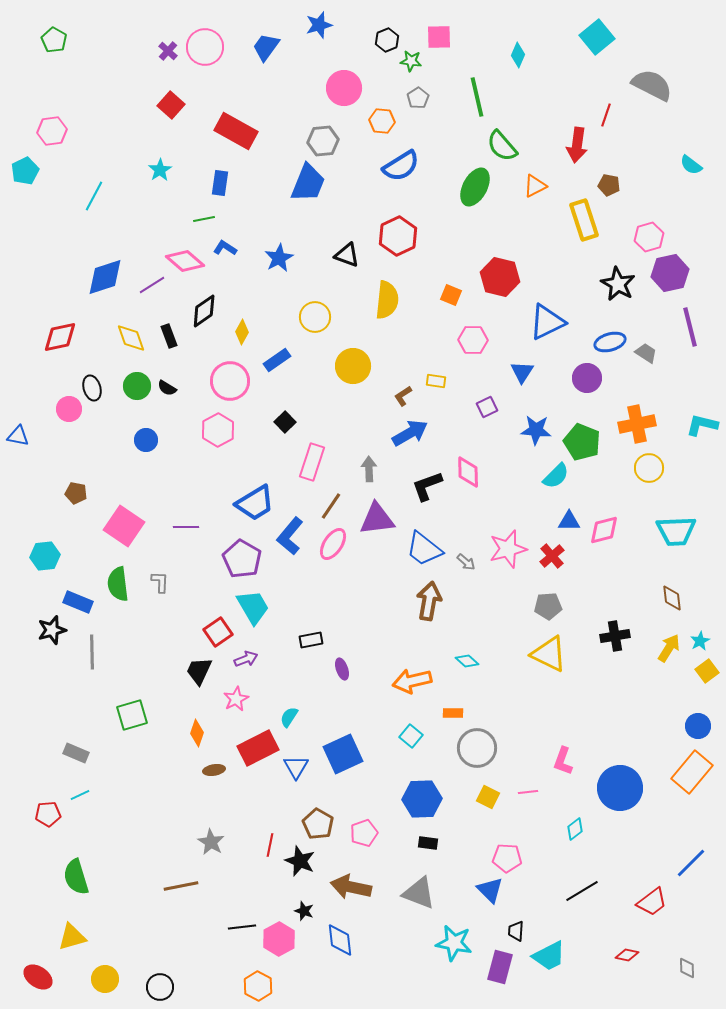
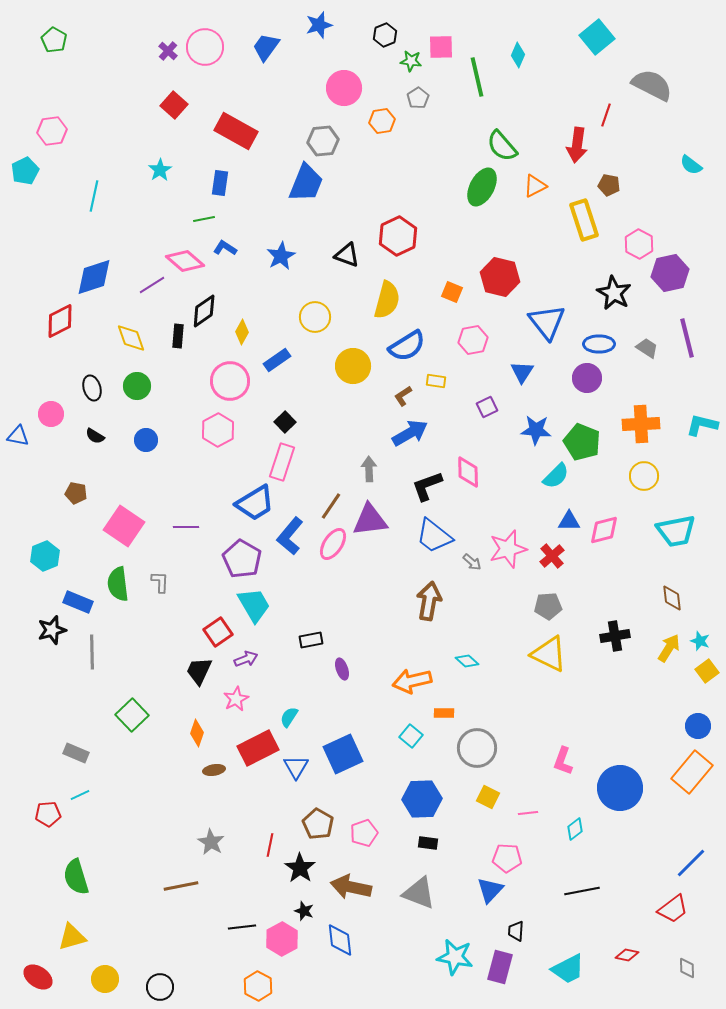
pink square at (439, 37): moved 2 px right, 10 px down
black hexagon at (387, 40): moved 2 px left, 5 px up
green line at (477, 97): moved 20 px up
red square at (171, 105): moved 3 px right
orange hexagon at (382, 121): rotated 15 degrees counterclockwise
blue semicircle at (401, 166): moved 6 px right, 180 px down
blue trapezoid at (308, 183): moved 2 px left
green ellipse at (475, 187): moved 7 px right
cyan line at (94, 196): rotated 16 degrees counterclockwise
pink hexagon at (649, 237): moved 10 px left, 7 px down; rotated 16 degrees counterclockwise
blue star at (279, 258): moved 2 px right, 2 px up
blue diamond at (105, 277): moved 11 px left
black star at (618, 284): moved 4 px left, 9 px down
orange square at (451, 295): moved 1 px right, 3 px up
yellow semicircle at (387, 300): rotated 9 degrees clockwise
blue triangle at (547, 322): rotated 42 degrees counterclockwise
purple line at (690, 327): moved 3 px left, 11 px down
black rectangle at (169, 336): moved 9 px right; rotated 25 degrees clockwise
red diamond at (60, 337): moved 16 px up; rotated 15 degrees counterclockwise
pink hexagon at (473, 340): rotated 12 degrees counterclockwise
blue ellipse at (610, 342): moved 11 px left, 2 px down; rotated 16 degrees clockwise
gray trapezoid at (646, 353): moved 1 px right, 5 px up
black semicircle at (167, 388): moved 72 px left, 48 px down
pink circle at (69, 409): moved 18 px left, 5 px down
orange cross at (637, 424): moved 4 px right; rotated 9 degrees clockwise
pink rectangle at (312, 462): moved 30 px left
yellow circle at (649, 468): moved 5 px left, 8 px down
purple triangle at (377, 519): moved 7 px left, 1 px down
cyan trapezoid at (676, 531): rotated 9 degrees counterclockwise
blue trapezoid at (424, 549): moved 10 px right, 13 px up
cyan hexagon at (45, 556): rotated 16 degrees counterclockwise
gray arrow at (466, 562): moved 6 px right
cyan trapezoid at (253, 607): moved 1 px right, 2 px up
cyan star at (700, 641): rotated 24 degrees counterclockwise
orange rectangle at (453, 713): moved 9 px left
green square at (132, 715): rotated 28 degrees counterclockwise
pink line at (528, 792): moved 21 px down
black star at (300, 861): moved 7 px down; rotated 12 degrees clockwise
blue triangle at (490, 890): rotated 28 degrees clockwise
black line at (582, 891): rotated 20 degrees clockwise
red trapezoid at (652, 902): moved 21 px right, 7 px down
pink hexagon at (279, 939): moved 3 px right
cyan star at (454, 943): moved 1 px right, 14 px down
cyan trapezoid at (549, 956): moved 19 px right, 13 px down
